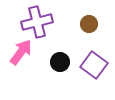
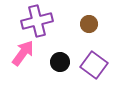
purple cross: moved 1 px up
pink arrow: moved 2 px right, 1 px down
